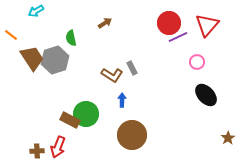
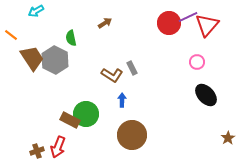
purple line: moved 10 px right, 20 px up
gray hexagon: rotated 16 degrees counterclockwise
brown cross: rotated 16 degrees counterclockwise
